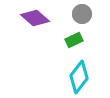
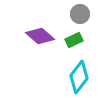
gray circle: moved 2 px left
purple diamond: moved 5 px right, 18 px down
